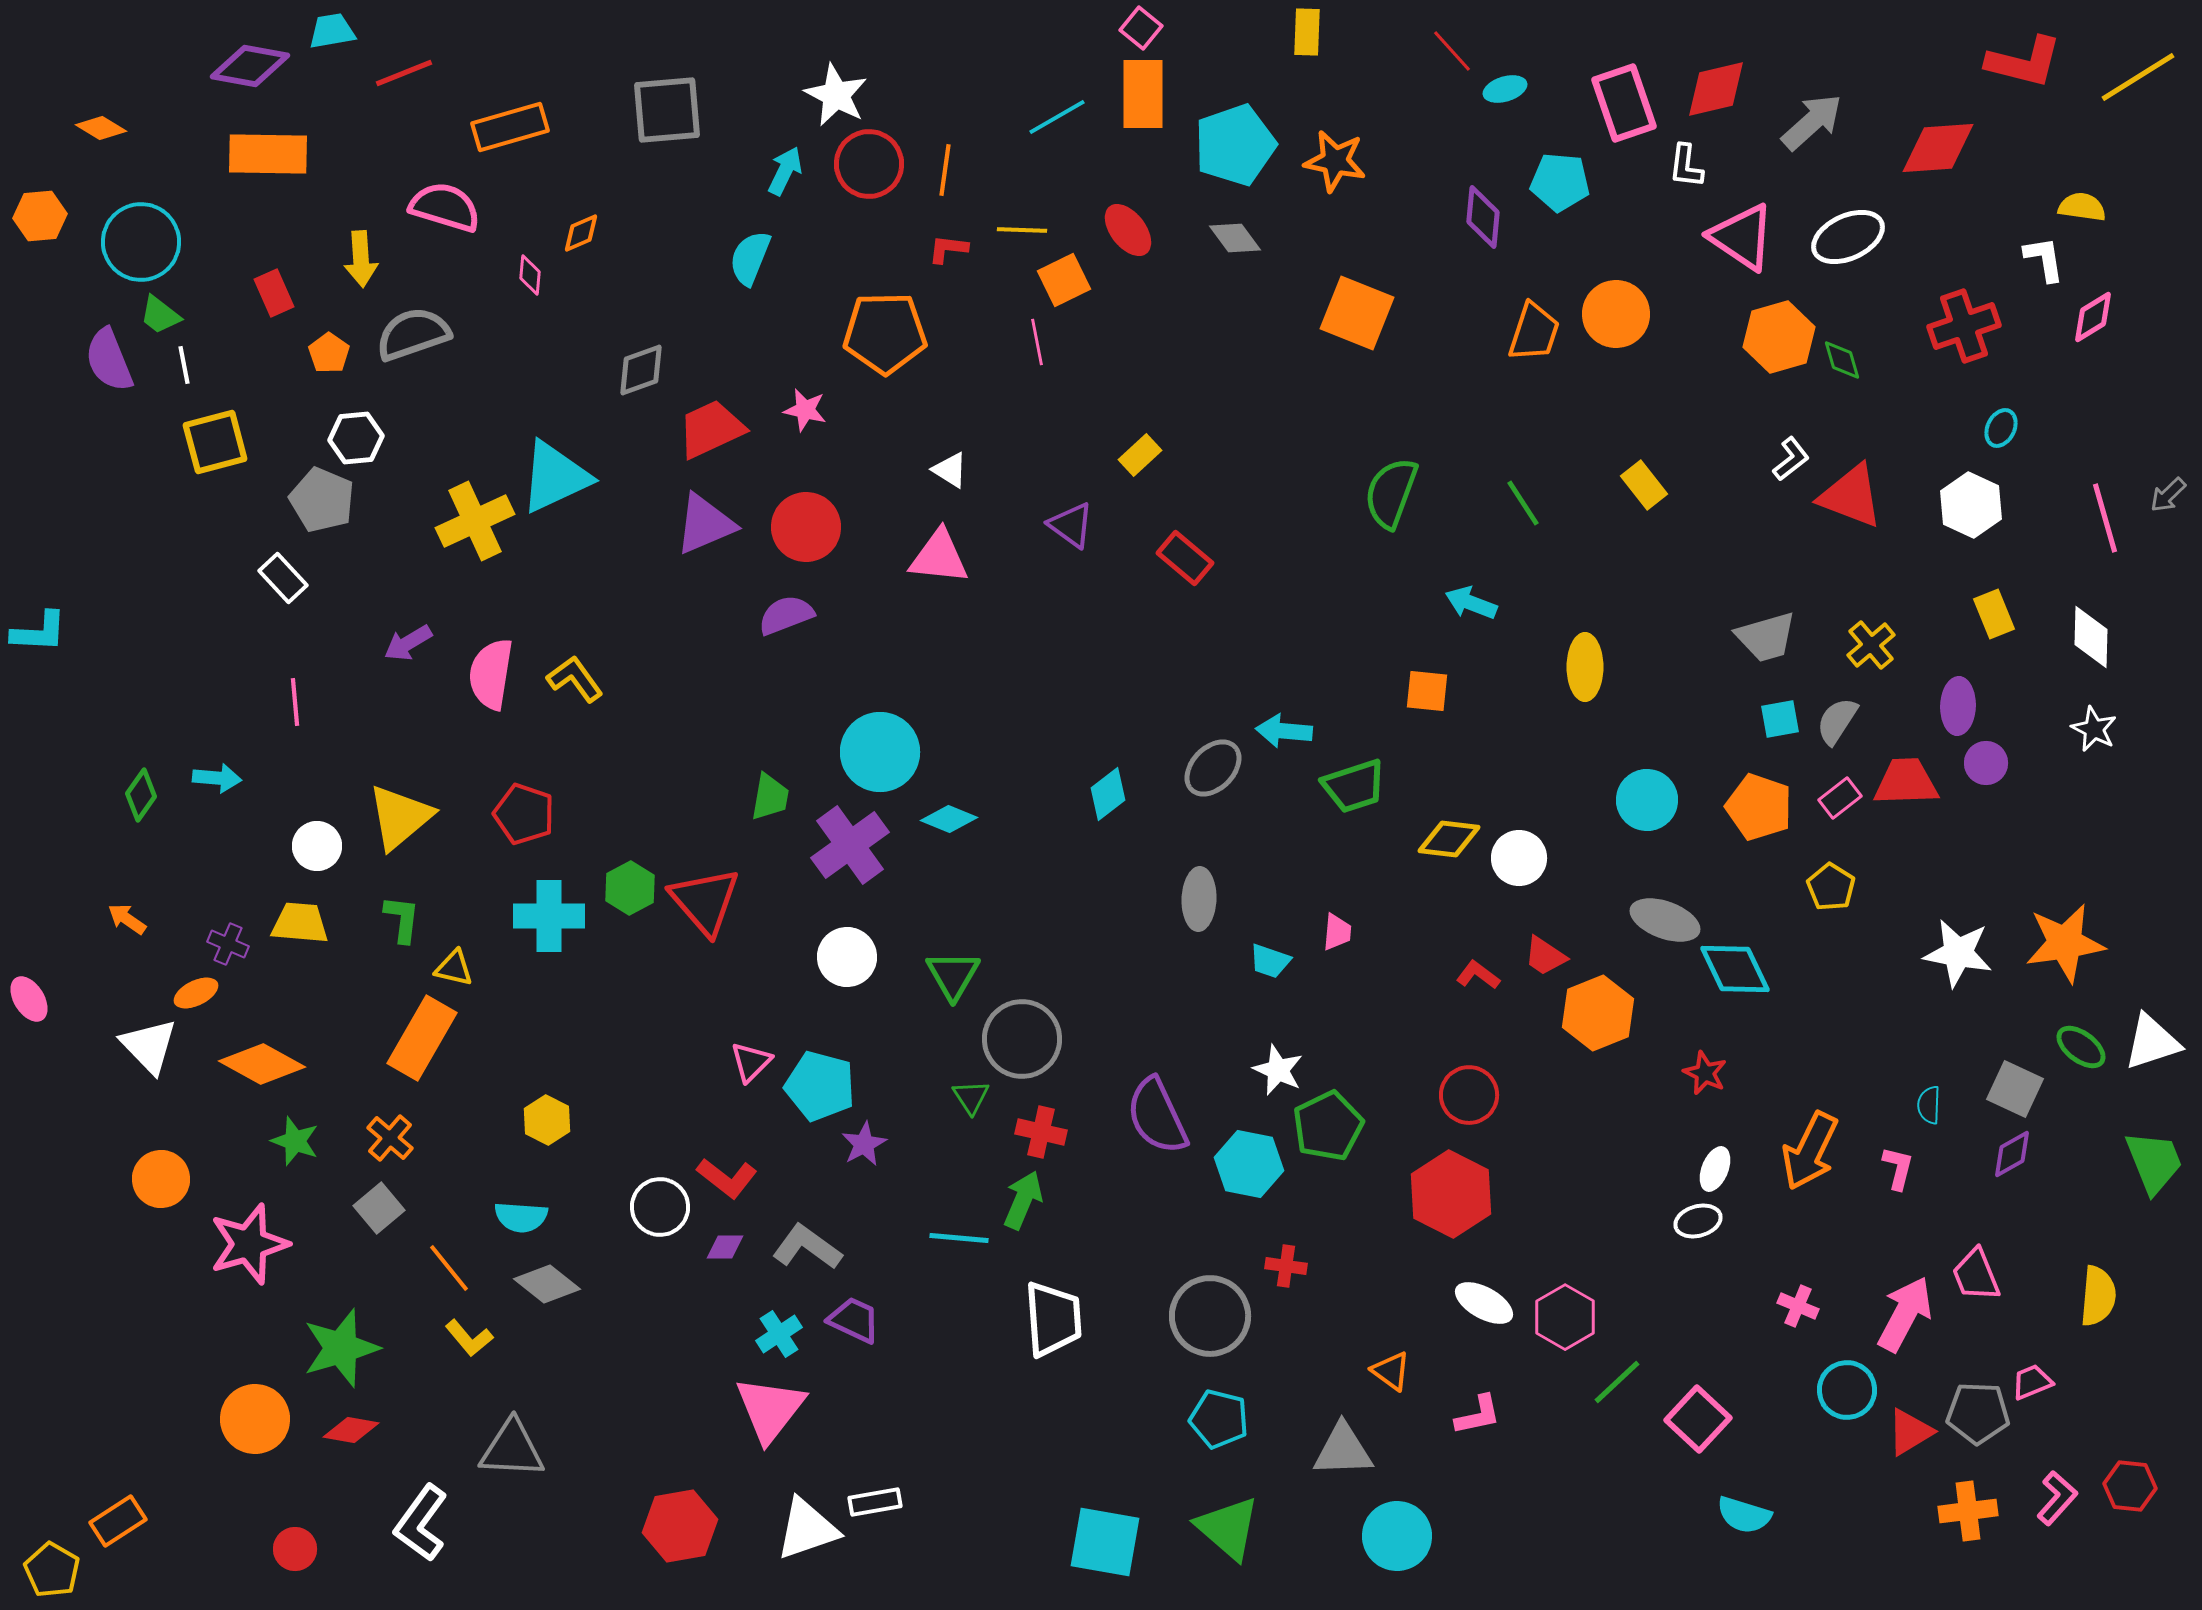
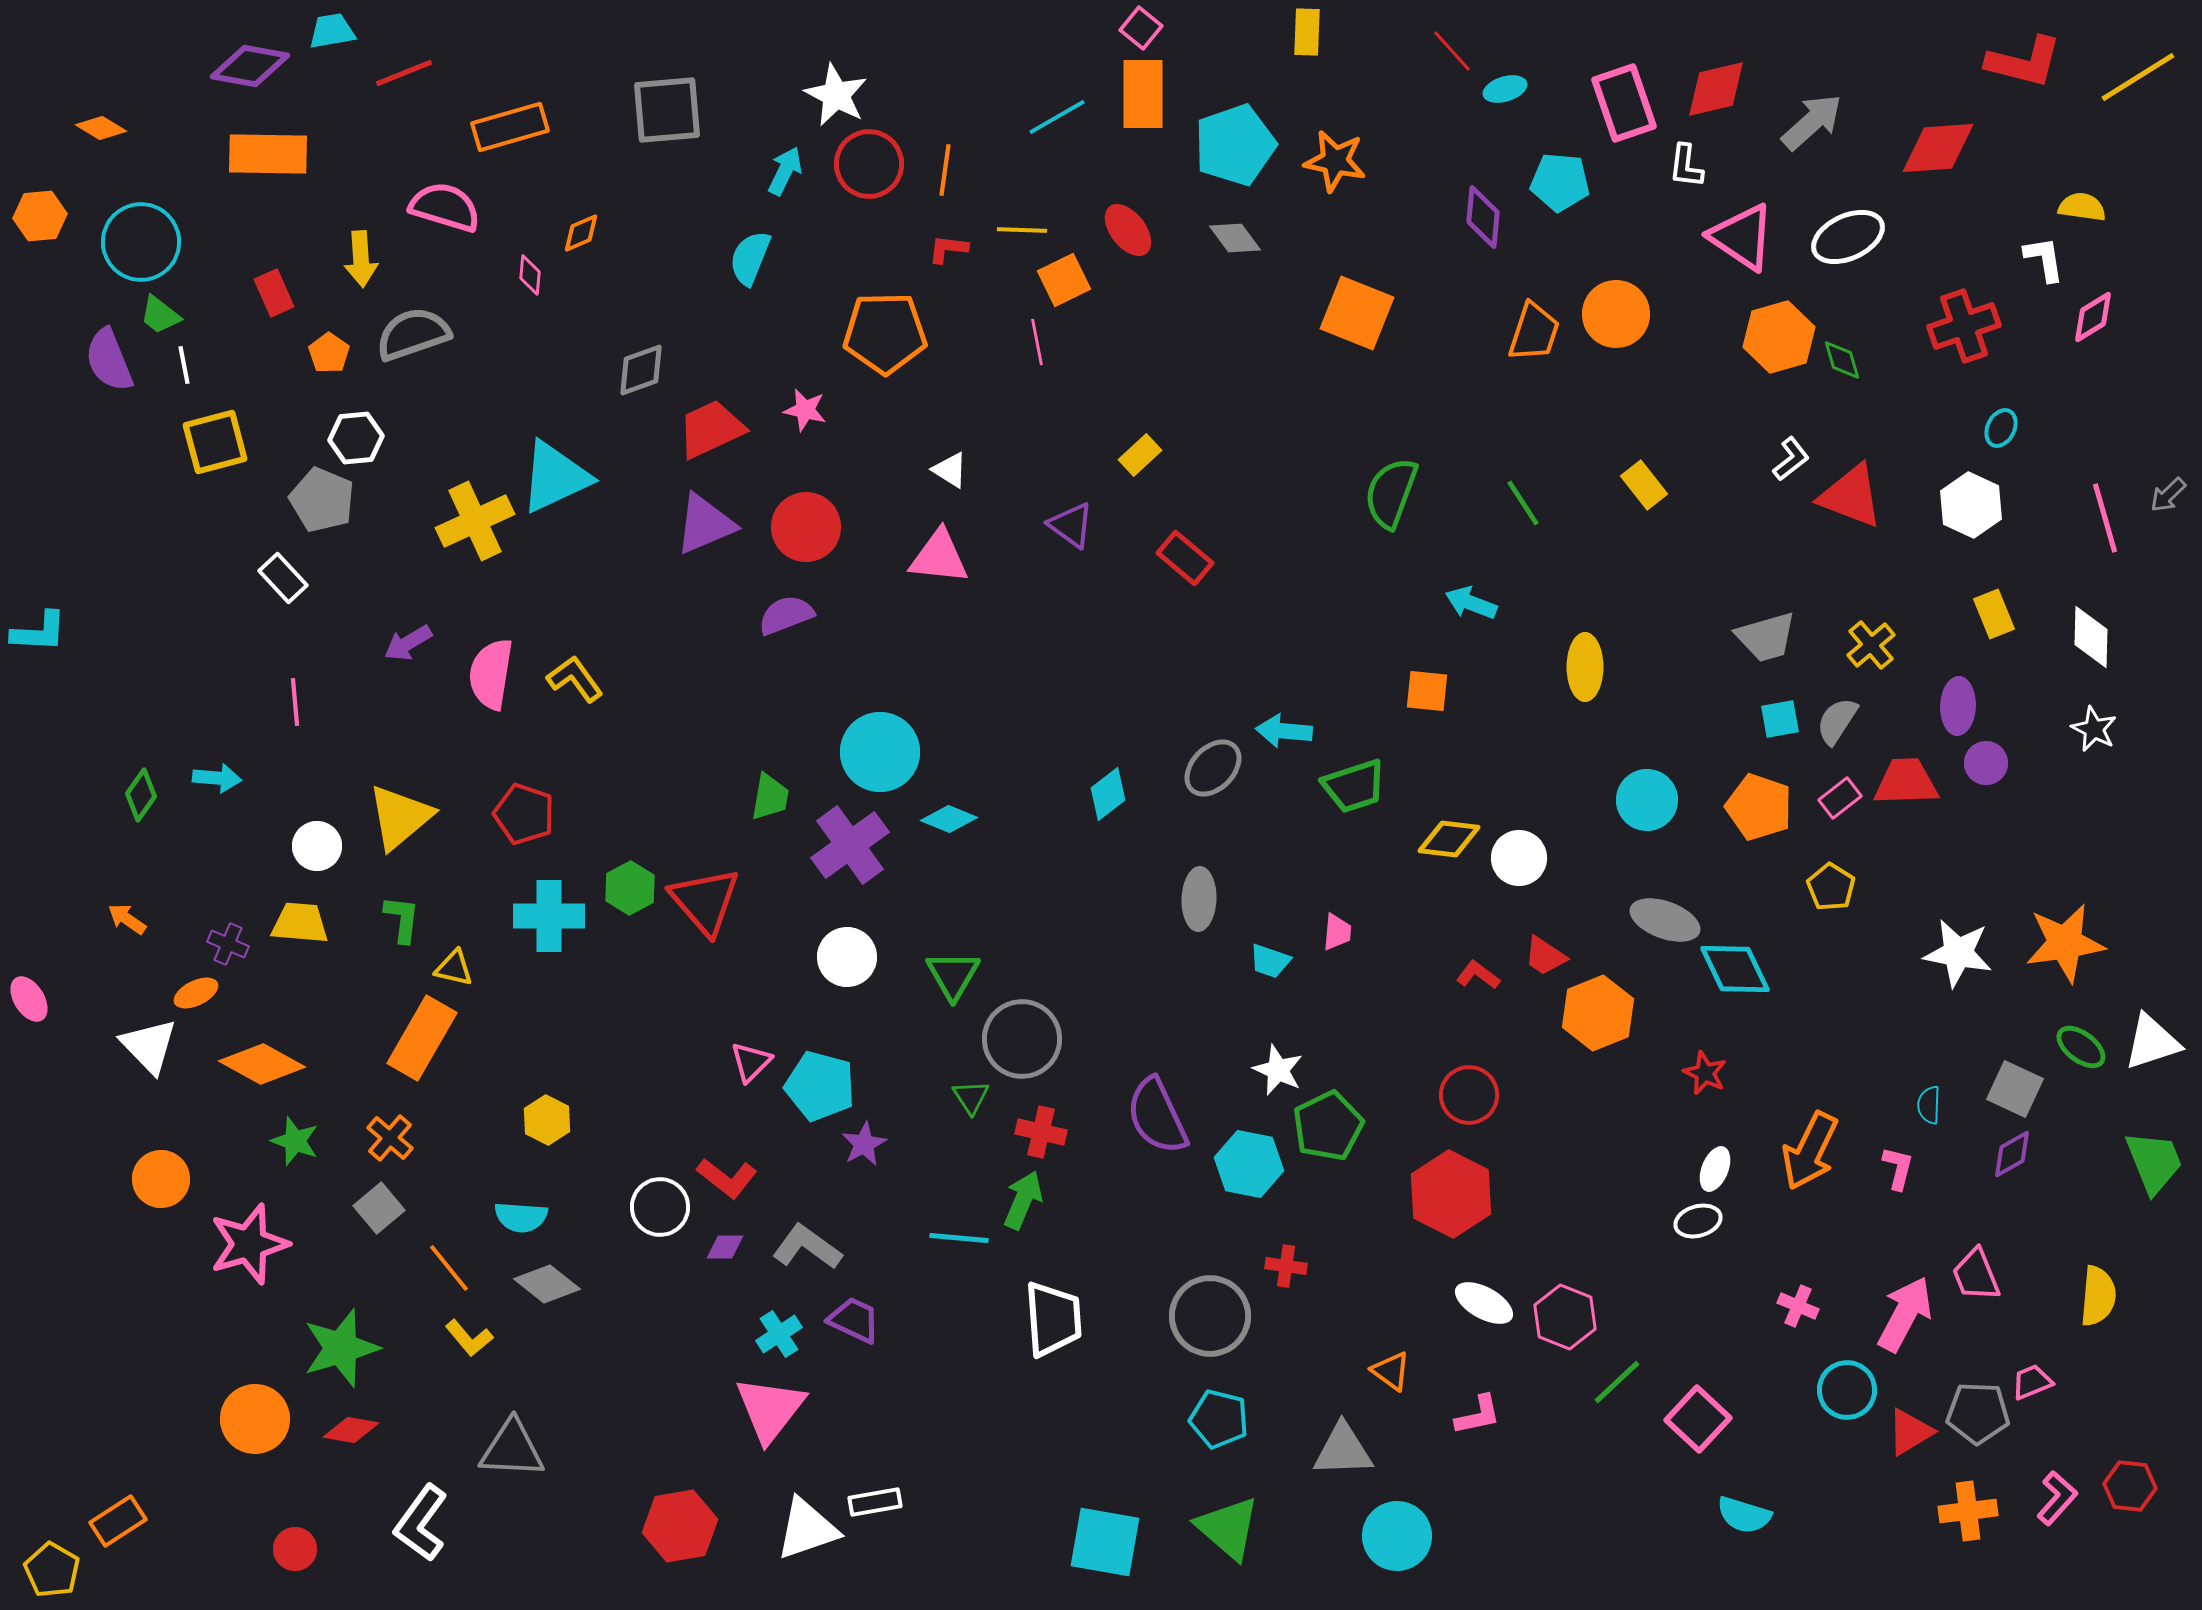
pink hexagon at (1565, 1317): rotated 8 degrees counterclockwise
